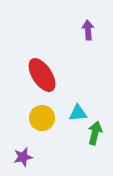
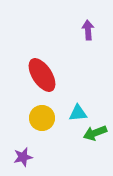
green arrow: rotated 125 degrees counterclockwise
